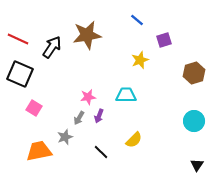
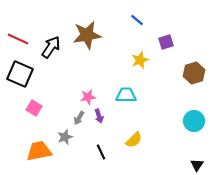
purple square: moved 2 px right, 2 px down
black arrow: moved 1 px left
purple arrow: rotated 40 degrees counterclockwise
black line: rotated 21 degrees clockwise
